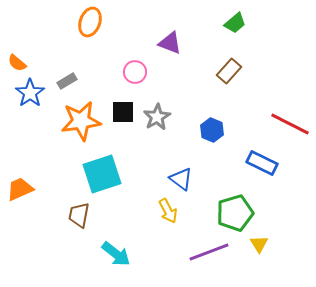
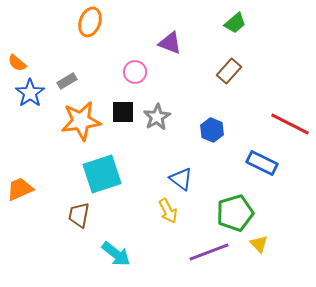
yellow triangle: rotated 12 degrees counterclockwise
